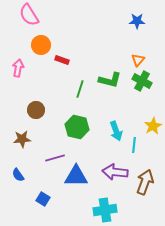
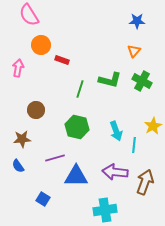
orange triangle: moved 4 px left, 9 px up
blue semicircle: moved 9 px up
